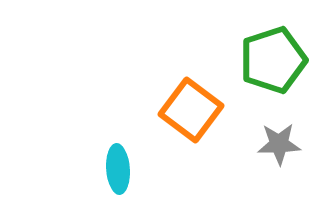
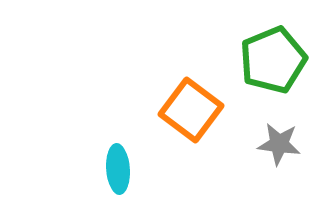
green pentagon: rotated 4 degrees counterclockwise
gray star: rotated 9 degrees clockwise
